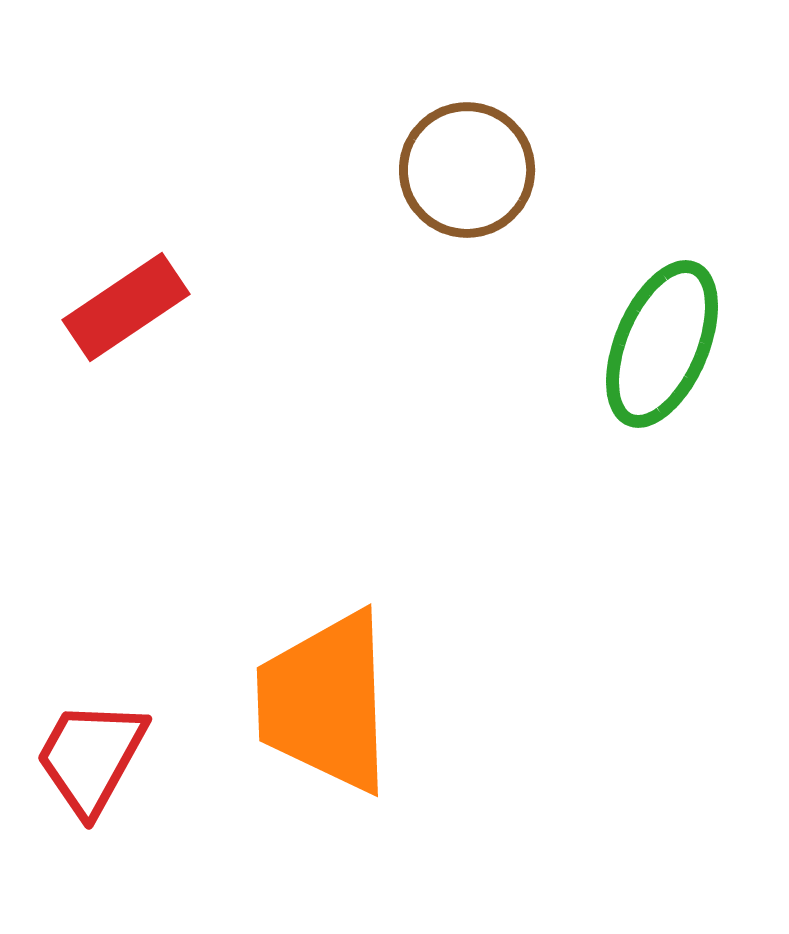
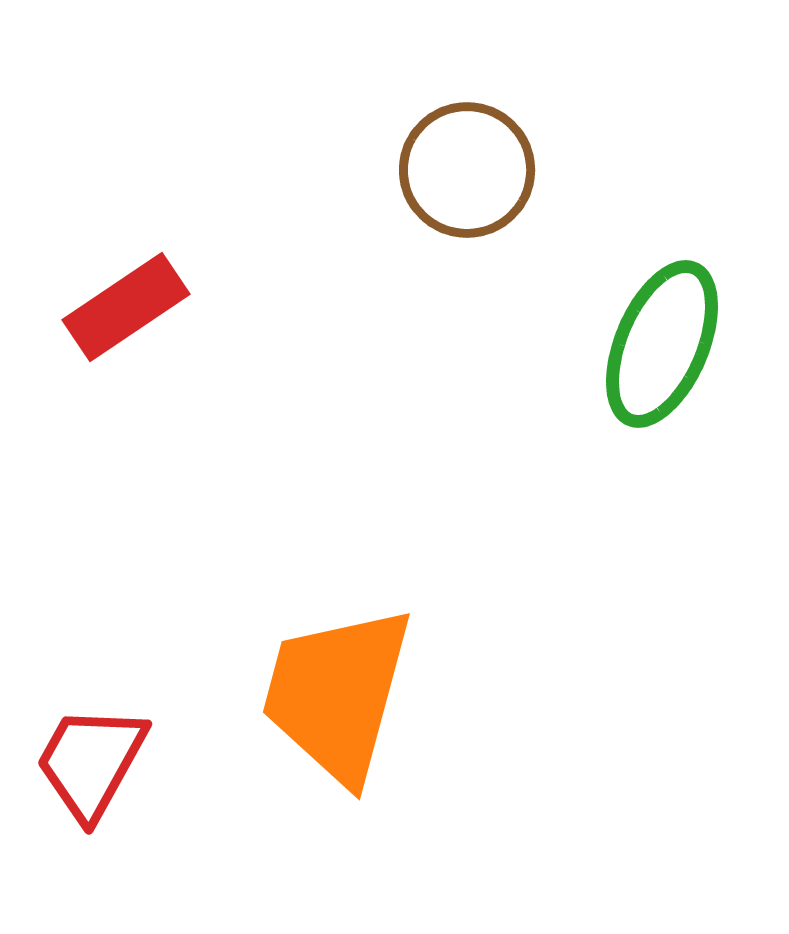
orange trapezoid: moved 12 px right, 8 px up; rotated 17 degrees clockwise
red trapezoid: moved 5 px down
